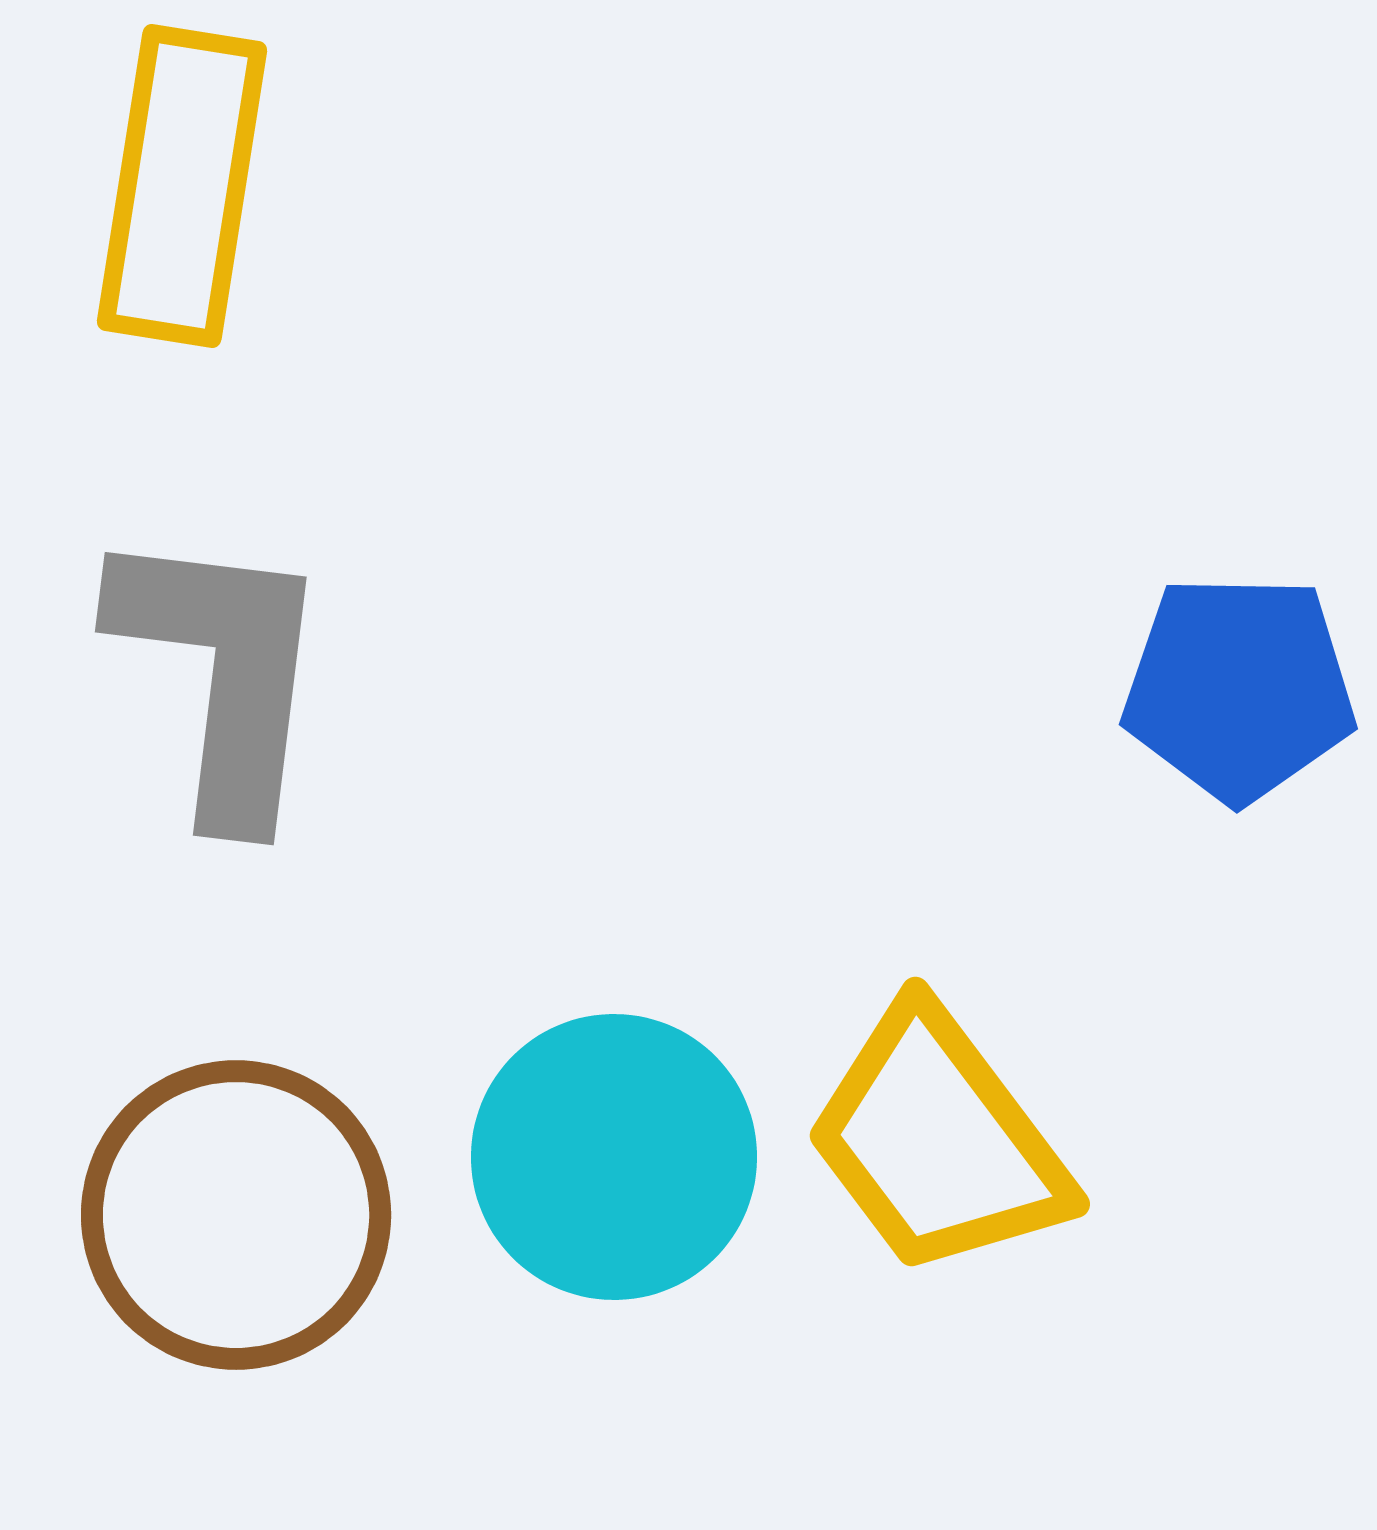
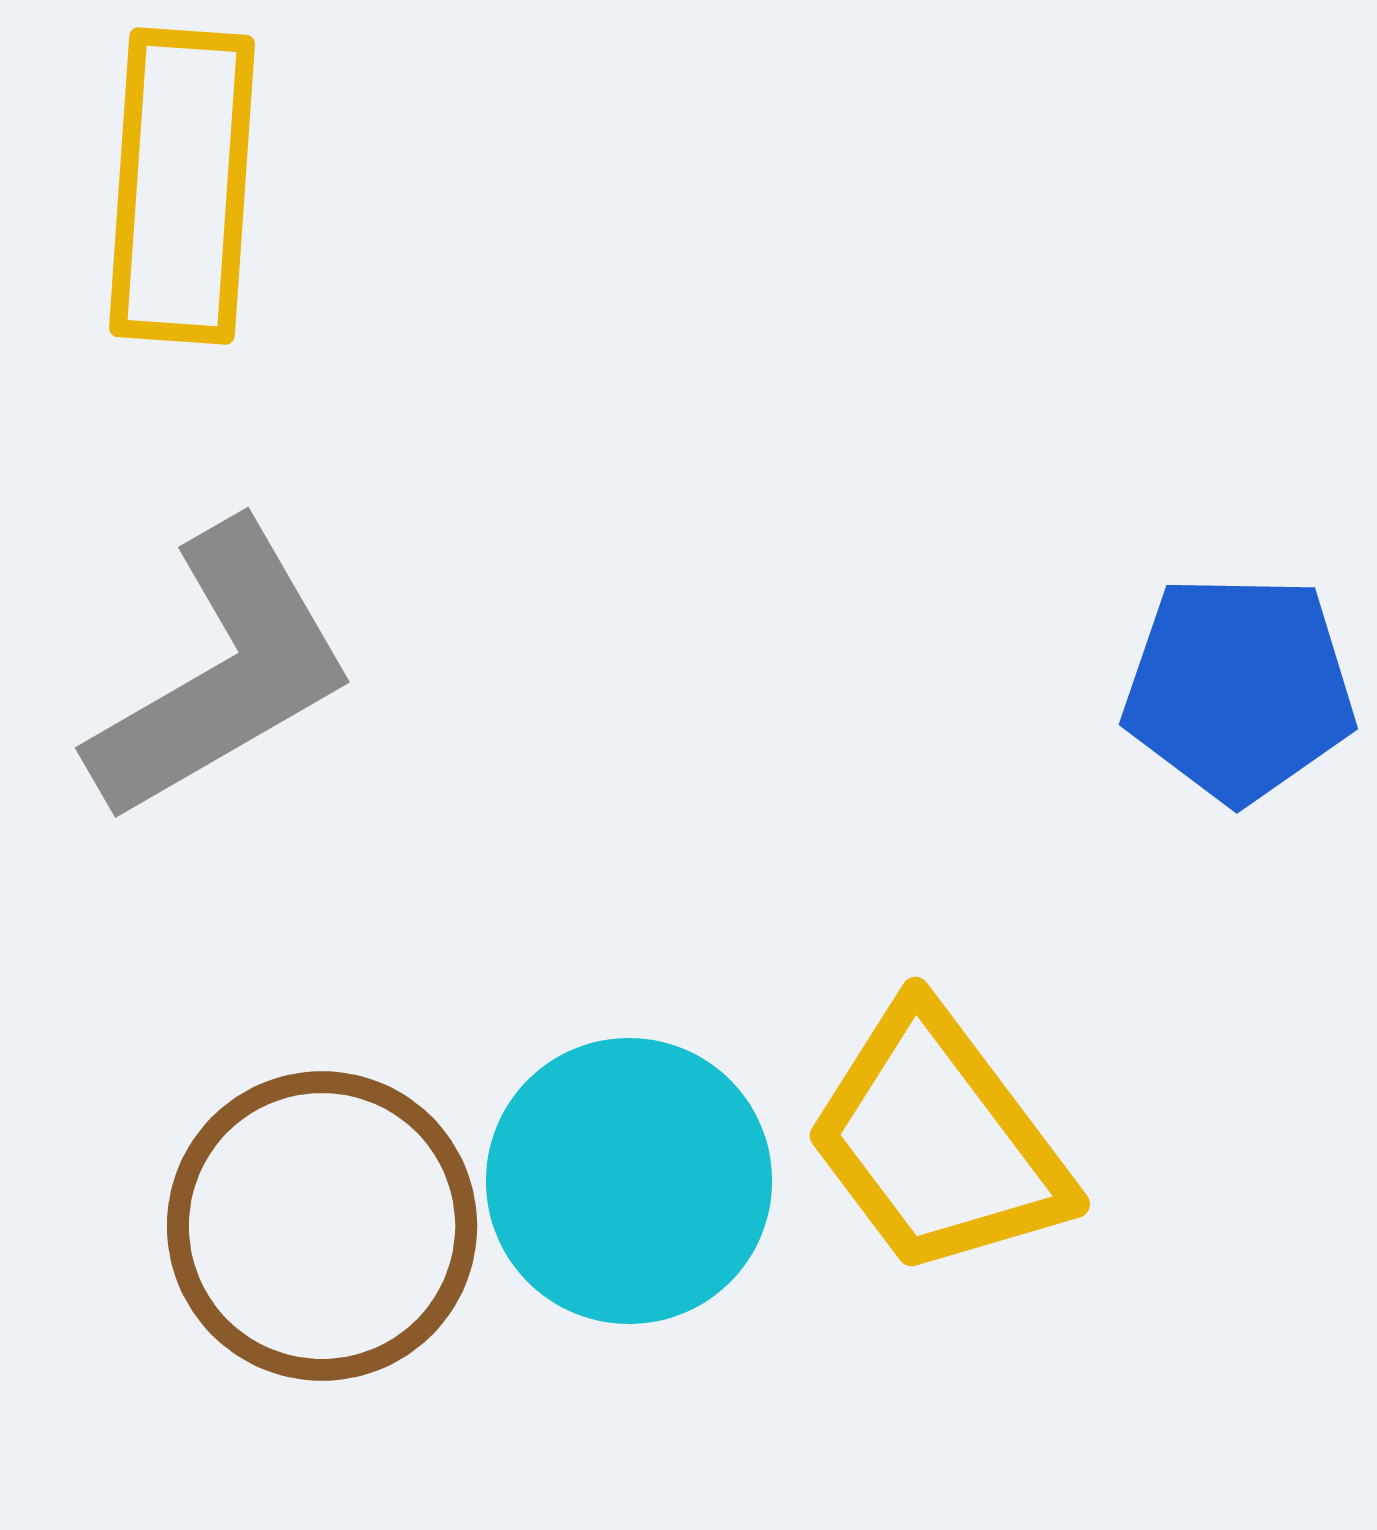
yellow rectangle: rotated 5 degrees counterclockwise
gray L-shape: rotated 53 degrees clockwise
cyan circle: moved 15 px right, 24 px down
brown circle: moved 86 px right, 11 px down
